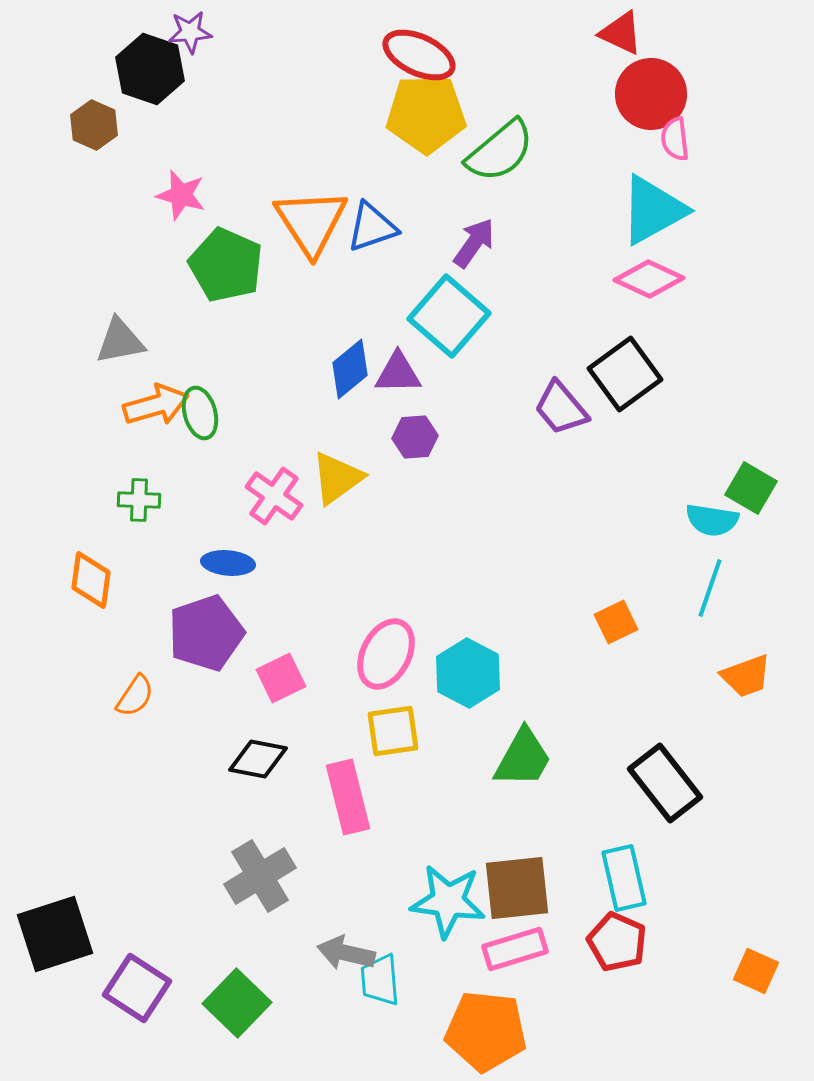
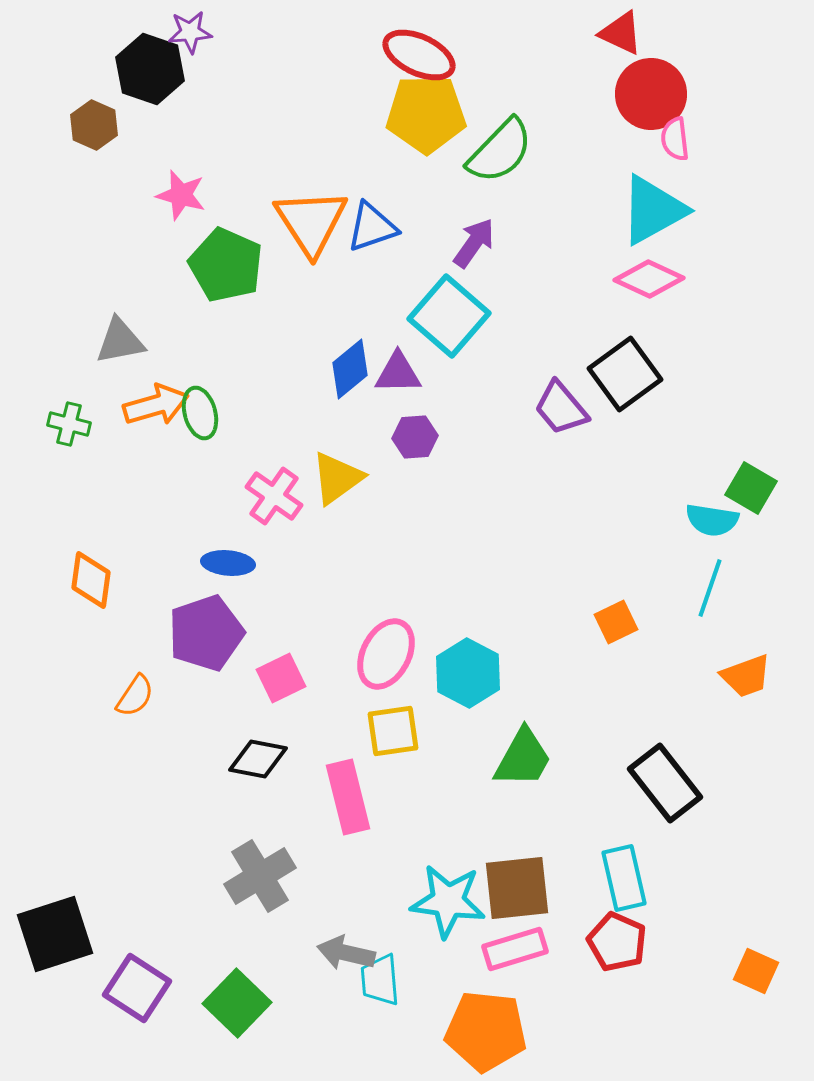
green semicircle at (500, 151): rotated 6 degrees counterclockwise
green cross at (139, 500): moved 70 px left, 76 px up; rotated 12 degrees clockwise
